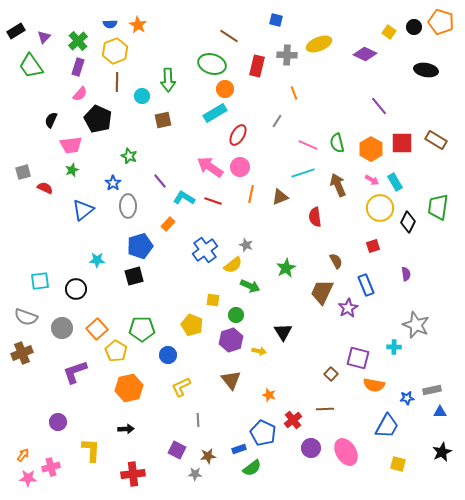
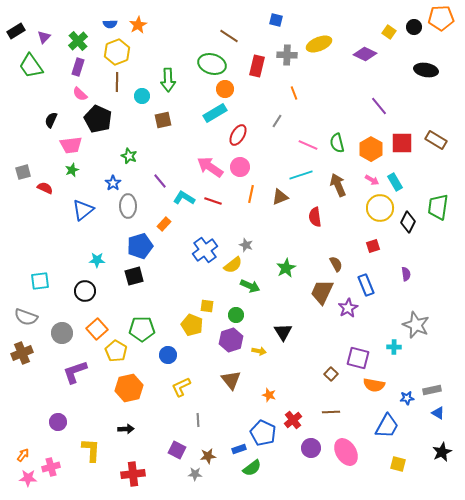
orange pentagon at (441, 22): moved 4 px up; rotated 20 degrees counterclockwise
orange star at (138, 25): rotated 12 degrees clockwise
yellow hexagon at (115, 51): moved 2 px right, 1 px down
pink semicircle at (80, 94): rotated 91 degrees clockwise
cyan line at (303, 173): moved 2 px left, 2 px down
orange rectangle at (168, 224): moved 4 px left
brown semicircle at (336, 261): moved 3 px down
black circle at (76, 289): moved 9 px right, 2 px down
yellow square at (213, 300): moved 6 px left, 6 px down
gray circle at (62, 328): moved 5 px down
brown line at (325, 409): moved 6 px right, 3 px down
blue triangle at (440, 412): moved 2 px left, 1 px down; rotated 32 degrees clockwise
